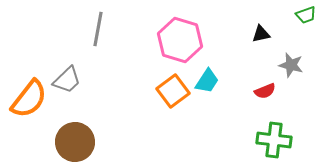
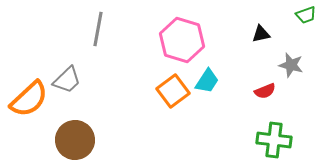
pink hexagon: moved 2 px right
orange semicircle: rotated 9 degrees clockwise
brown circle: moved 2 px up
